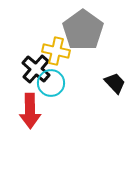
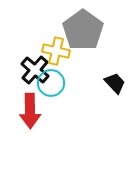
black cross: moved 1 px left, 1 px down
